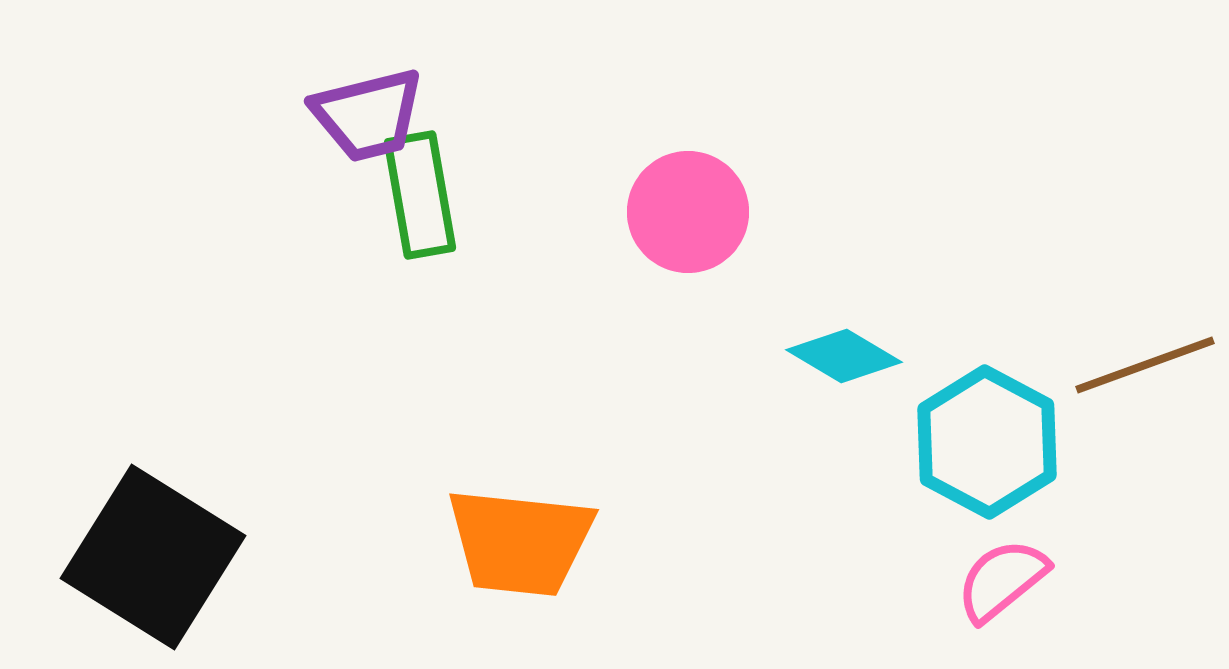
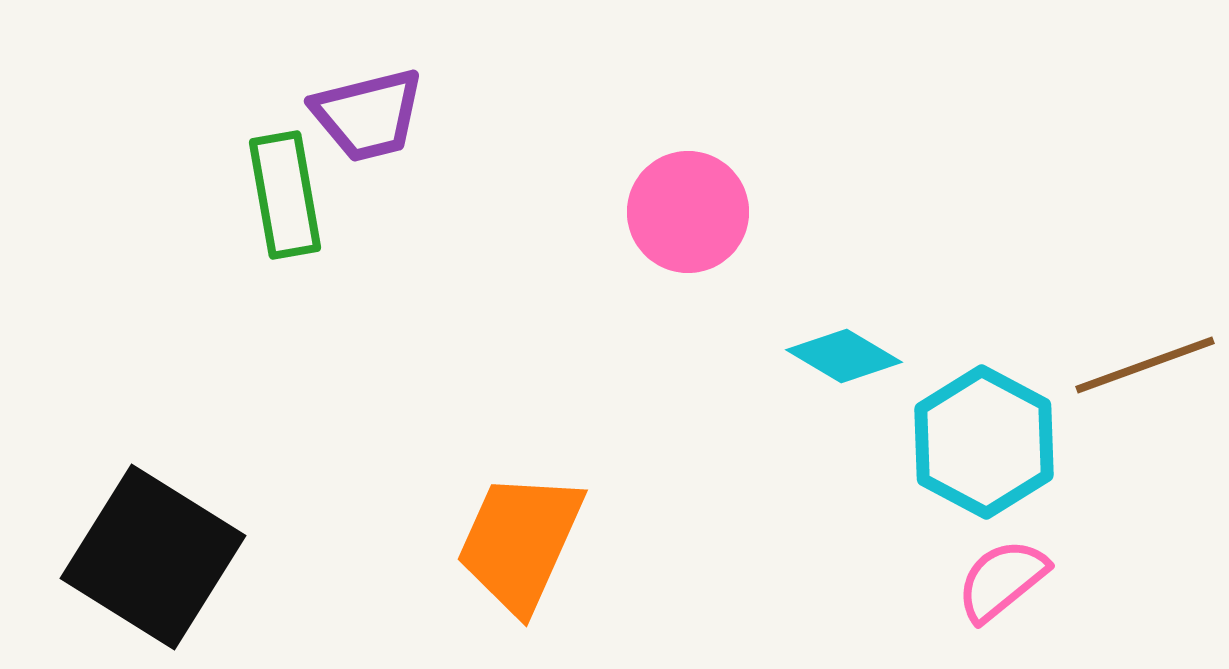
green rectangle: moved 135 px left
cyan hexagon: moved 3 px left
orange trapezoid: rotated 108 degrees clockwise
